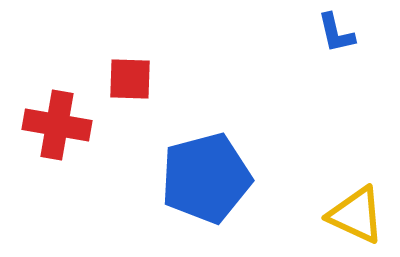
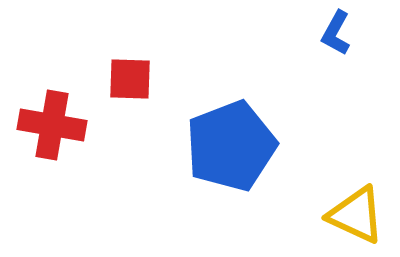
blue L-shape: rotated 42 degrees clockwise
red cross: moved 5 px left
blue pentagon: moved 25 px right, 32 px up; rotated 6 degrees counterclockwise
